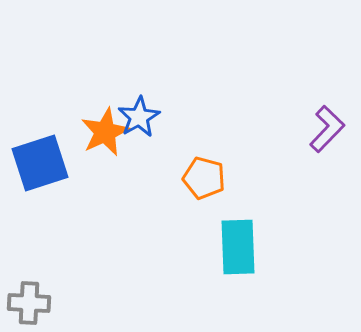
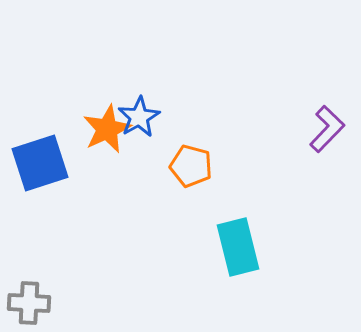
orange star: moved 2 px right, 3 px up
orange pentagon: moved 13 px left, 12 px up
cyan rectangle: rotated 12 degrees counterclockwise
